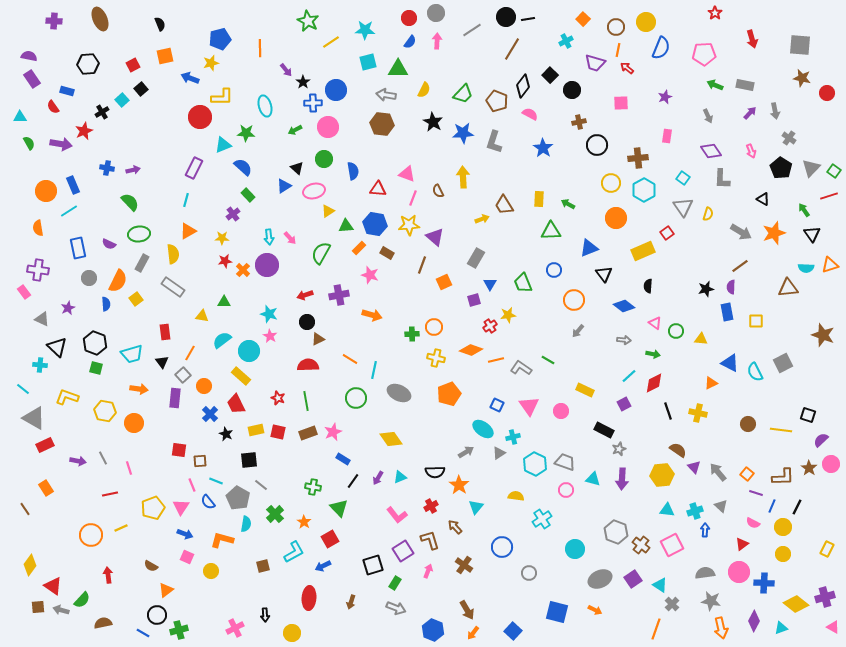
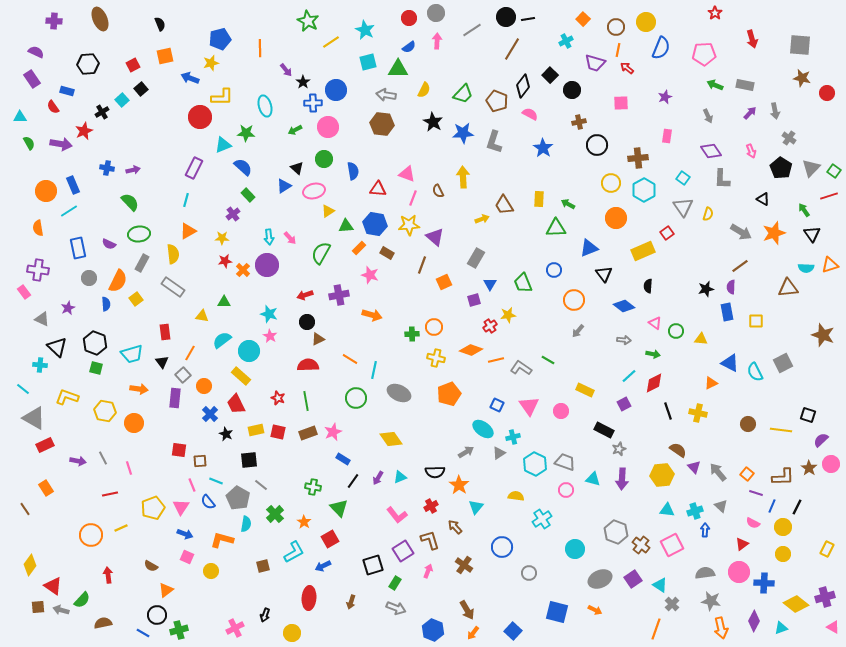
cyan star at (365, 30): rotated 24 degrees clockwise
blue semicircle at (410, 42): moved 1 px left, 5 px down; rotated 16 degrees clockwise
purple semicircle at (29, 56): moved 7 px right, 4 px up; rotated 14 degrees clockwise
green triangle at (551, 231): moved 5 px right, 3 px up
black arrow at (265, 615): rotated 24 degrees clockwise
